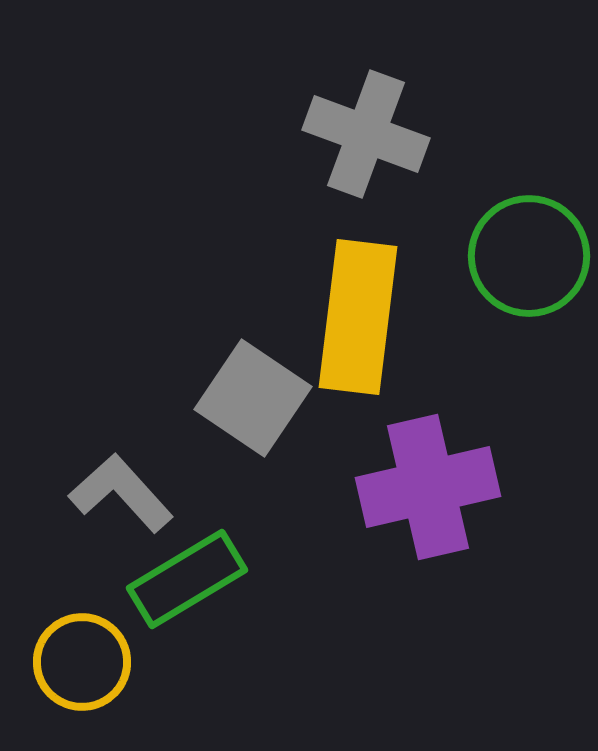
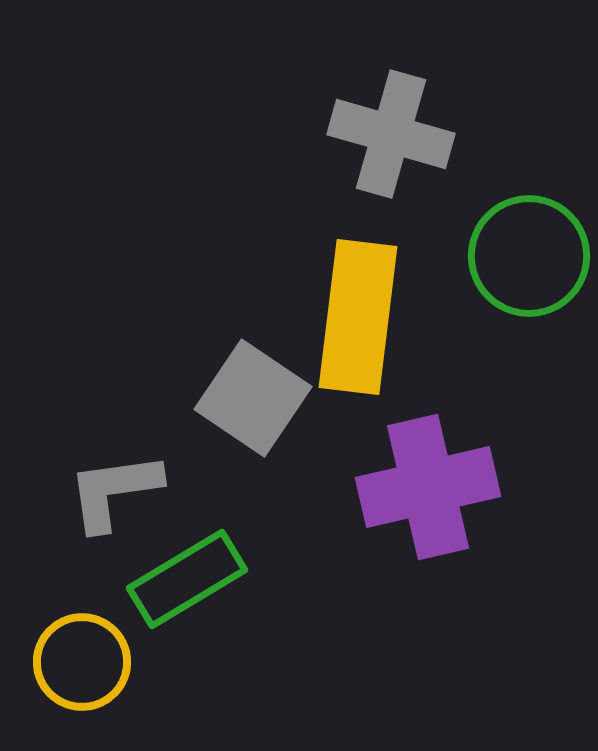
gray cross: moved 25 px right; rotated 4 degrees counterclockwise
gray L-shape: moved 7 px left, 2 px up; rotated 56 degrees counterclockwise
